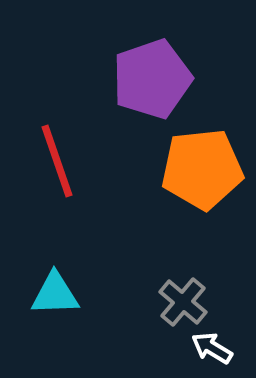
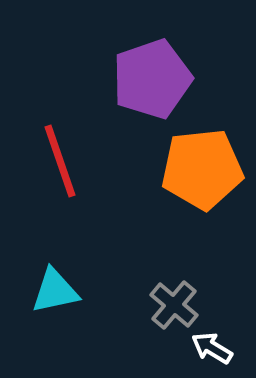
red line: moved 3 px right
cyan triangle: moved 3 px up; rotated 10 degrees counterclockwise
gray cross: moved 9 px left, 3 px down
